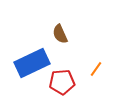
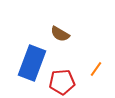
brown semicircle: rotated 36 degrees counterclockwise
blue rectangle: rotated 44 degrees counterclockwise
